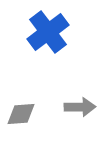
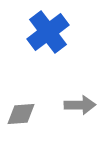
gray arrow: moved 2 px up
